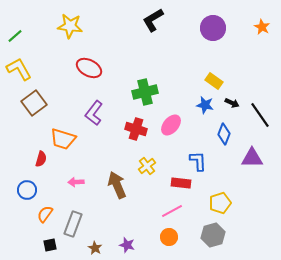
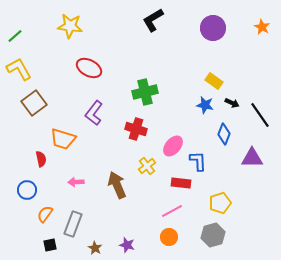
pink ellipse: moved 2 px right, 21 px down
red semicircle: rotated 28 degrees counterclockwise
